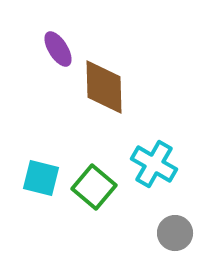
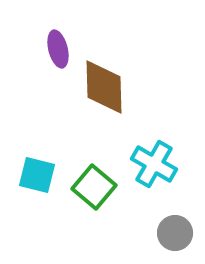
purple ellipse: rotated 18 degrees clockwise
cyan square: moved 4 px left, 3 px up
